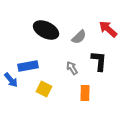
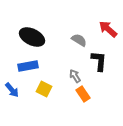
black ellipse: moved 14 px left, 7 px down
gray semicircle: moved 3 px down; rotated 105 degrees counterclockwise
gray arrow: moved 3 px right, 8 px down
blue arrow: moved 1 px right, 10 px down
orange rectangle: moved 2 px left, 1 px down; rotated 35 degrees counterclockwise
